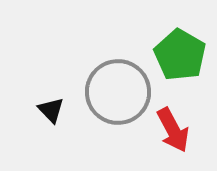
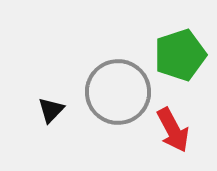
green pentagon: rotated 24 degrees clockwise
black triangle: rotated 28 degrees clockwise
